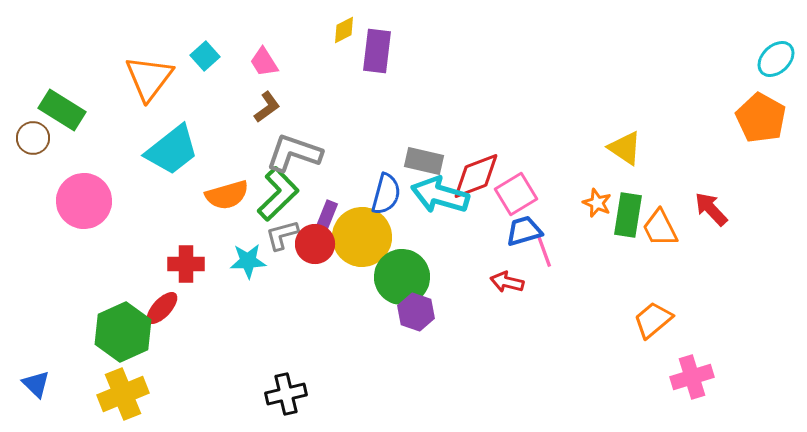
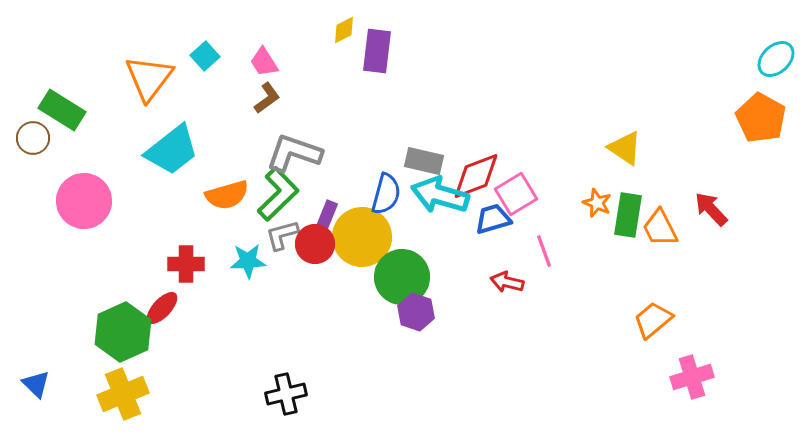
brown L-shape at (267, 107): moved 9 px up
blue trapezoid at (524, 231): moved 31 px left, 12 px up
